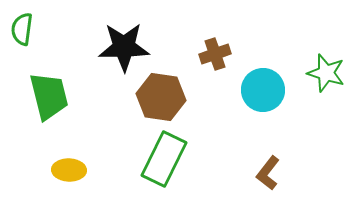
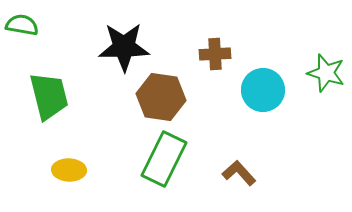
green semicircle: moved 4 px up; rotated 92 degrees clockwise
brown cross: rotated 16 degrees clockwise
brown L-shape: moved 29 px left; rotated 100 degrees clockwise
